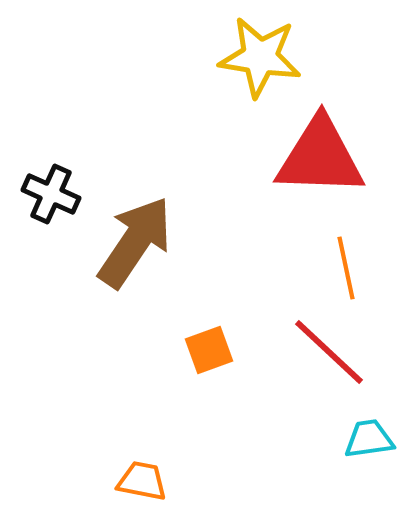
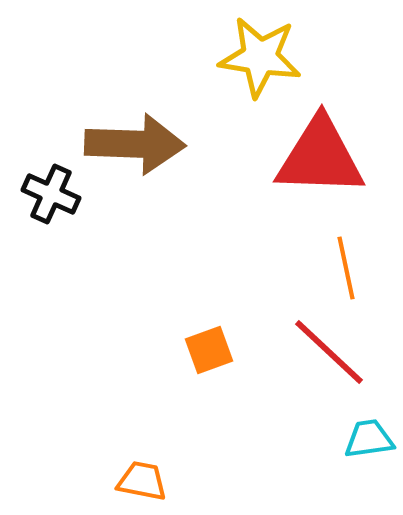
brown arrow: moved 98 px up; rotated 58 degrees clockwise
